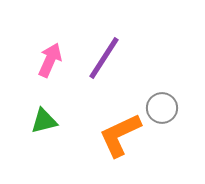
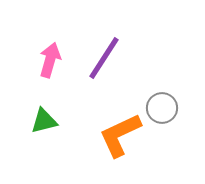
pink arrow: rotated 8 degrees counterclockwise
